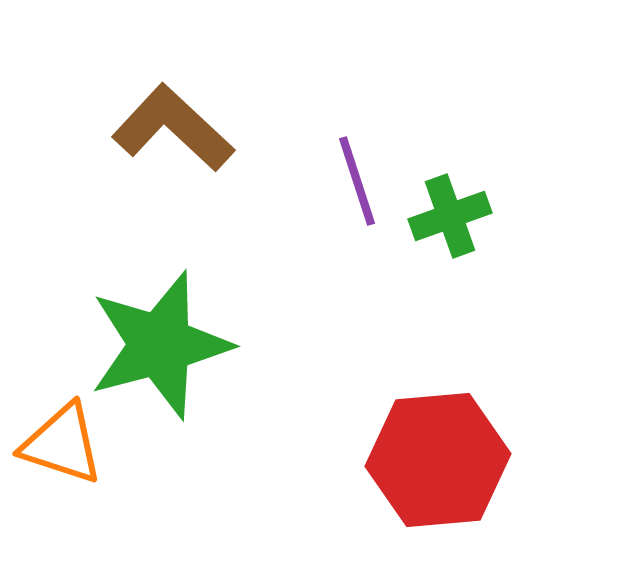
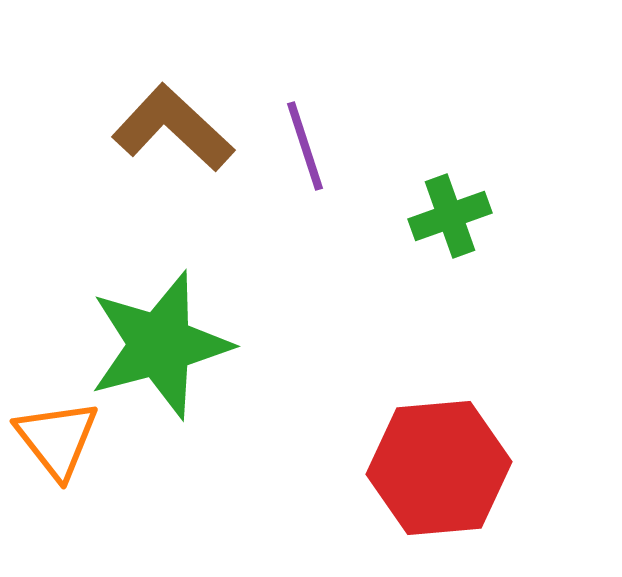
purple line: moved 52 px left, 35 px up
orange triangle: moved 5 px left, 5 px up; rotated 34 degrees clockwise
red hexagon: moved 1 px right, 8 px down
